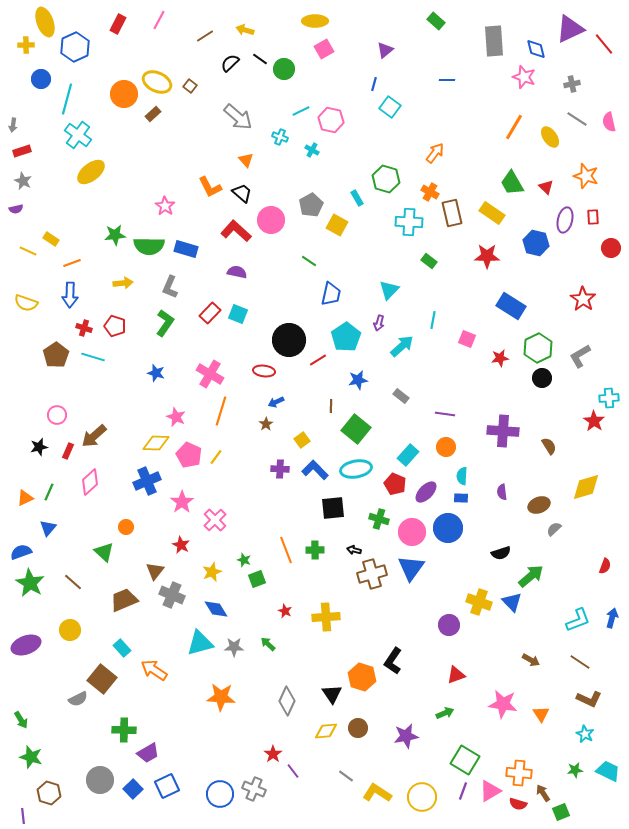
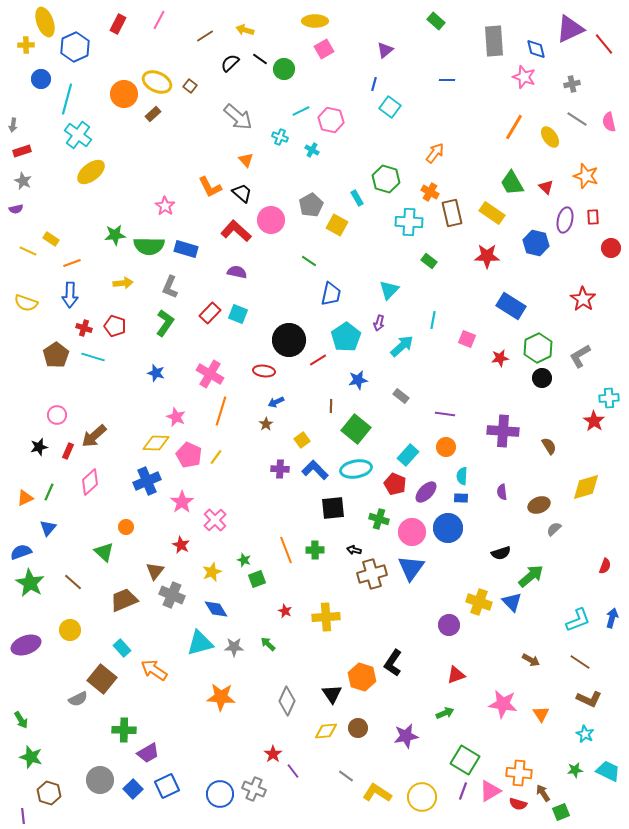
black L-shape at (393, 661): moved 2 px down
